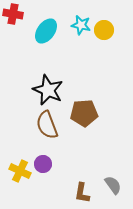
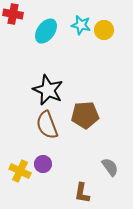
brown pentagon: moved 1 px right, 2 px down
gray semicircle: moved 3 px left, 18 px up
